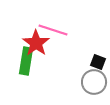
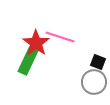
pink line: moved 7 px right, 7 px down
green rectangle: moved 2 px right; rotated 16 degrees clockwise
